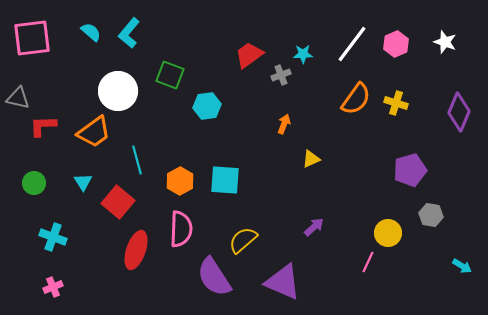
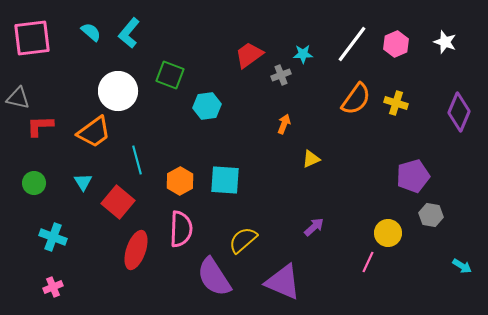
red L-shape: moved 3 px left
purple pentagon: moved 3 px right, 6 px down
